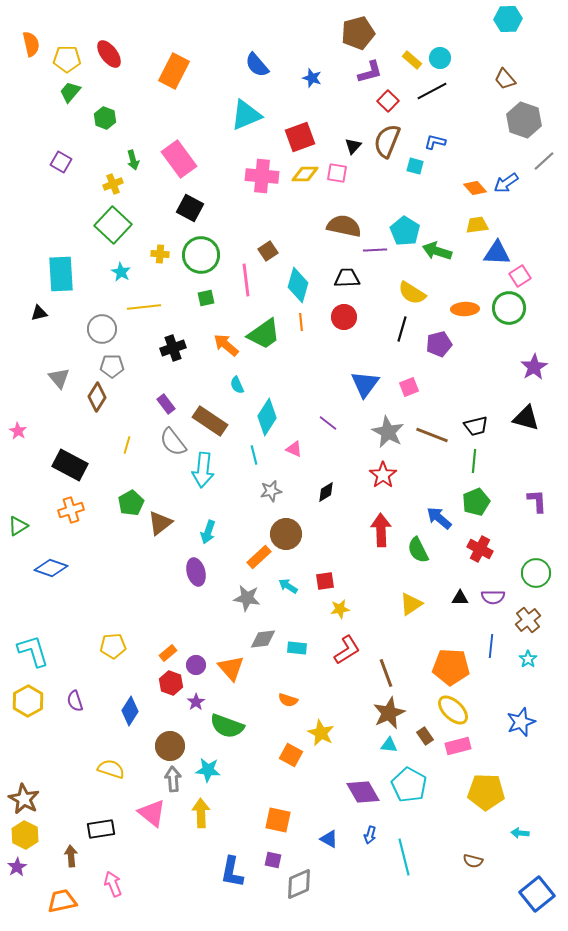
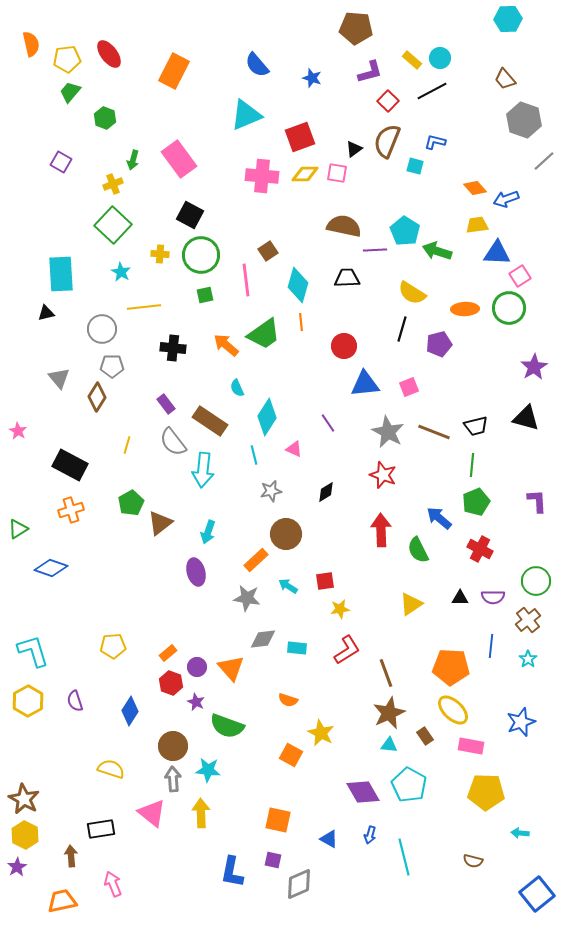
brown pentagon at (358, 33): moved 2 px left, 5 px up; rotated 20 degrees clockwise
yellow pentagon at (67, 59): rotated 8 degrees counterclockwise
black triangle at (353, 146): moved 1 px right, 3 px down; rotated 12 degrees clockwise
green arrow at (133, 160): rotated 30 degrees clockwise
blue arrow at (506, 183): moved 16 px down; rotated 15 degrees clockwise
black square at (190, 208): moved 7 px down
green square at (206, 298): moved 1 px left, 3 px up
black triangle at (39, 313): moved 7 px right
red circle at (344, 317): moved 29 px down
black cross at (173, 348): rotated 25 degrees clockwise
blue triangle at (365, 384): rotated 48 degrees clockwise
cyan semicircle at (237, 385): moved 3 px down
purple line at (328, 423): rotated 18 degrees clockwise
brown line at (432, 435): moved 2 px right, 3 px up
green line at (474, 461): moved 2 px left, 4 px down
red star at (383, 475): rotated 16 degrees counterclockwise
green triangle at (18, 526): moved 3 px down
orange rectangle at (259, 557): moved 3 px left, 3 px down
green circle at (536, 573): moved 8 px down
purple circle at (196, 665): moved 1 px right, 2 px down
purple star at (196, 702): rotated 12 degrees counterclockwise
brown circle at (170, 746): moved 3 px right
pink rectangle at (458, 746): moved 13 px right; rotated 25 degrees clockwise
